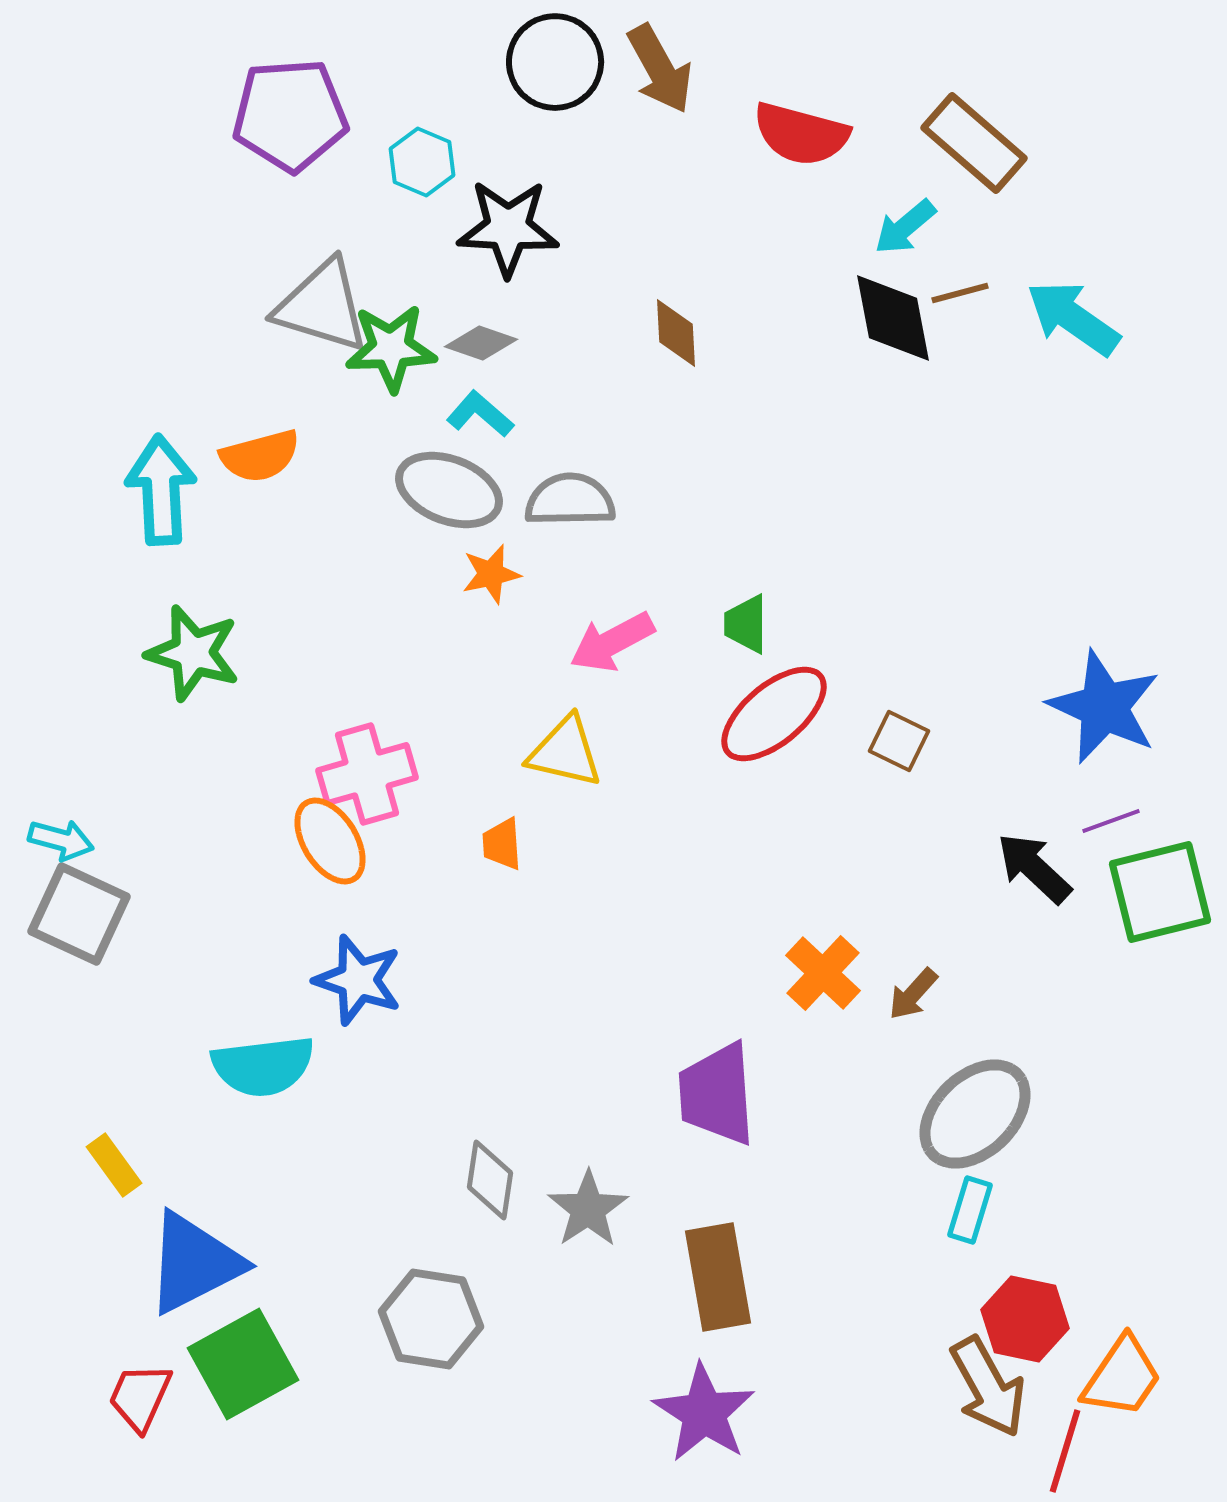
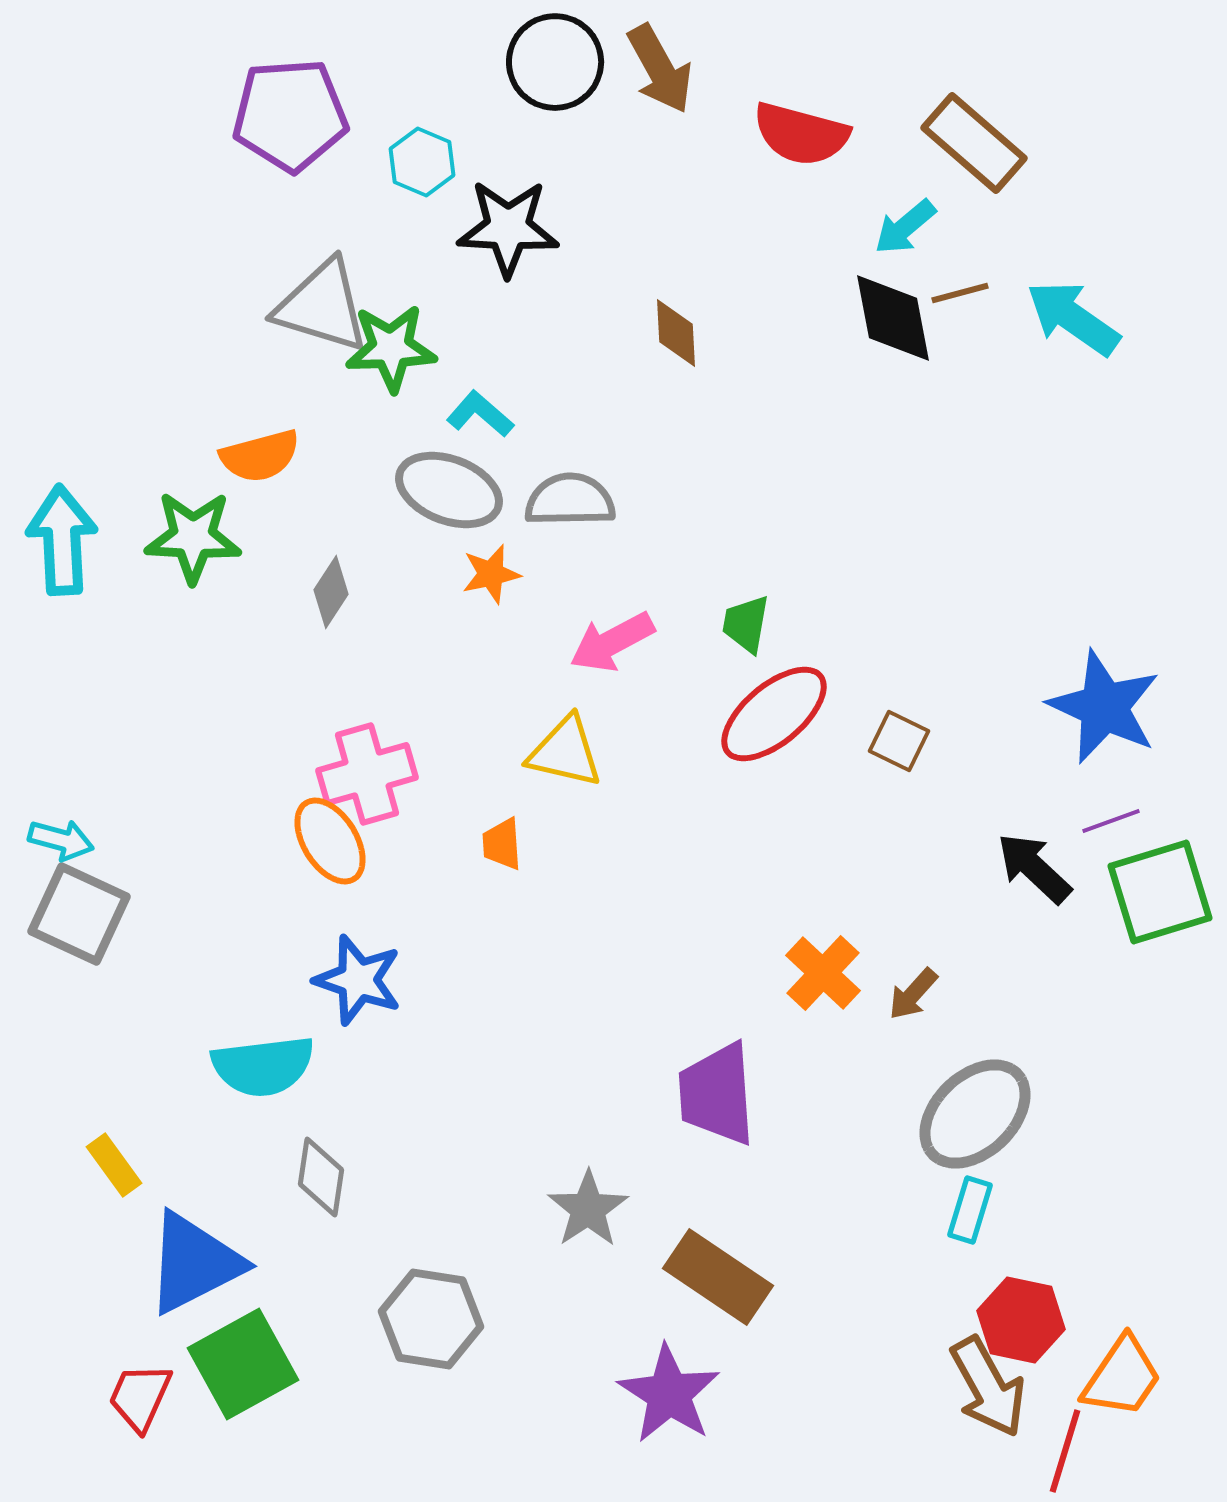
gray diamond at (481, 343): moved 150 px left, 249 px down; rotated 76 degrees counterclockwise
cyan arrow at (161, 490): moved 99 px left, 50 px down
green trapezoid at (746, 624): rotated 10 degrees clockwise
green star at (193, 653): moved 116 px up; rotated 14 degrees counterclockwise
green square at (1160, 892): rotated 3 degrees counterclockwise
gray diamond at (490, 1180): moved 169 px left, 3 px up
brown rectangle at (718, 1277): rotated 46 degrees counterclockwise
red hexagon at (1025, 1319): moved 4 px left, 1 px down
purple star at (704, 1413): moved 35 px left, 19 px up
